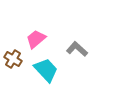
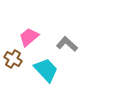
pink trapezoid: moved 7 px left, 2 px up
gray L-shape: moved 10 px left, 5 px up
